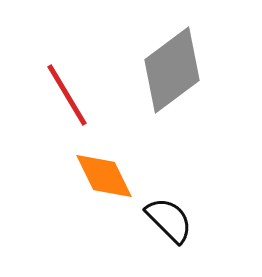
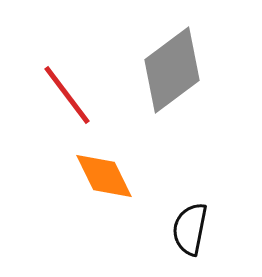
red line: rotated 6 degrees counterclockwise
black semicircle: moved 21 px right, 9 px down; rotated 124 degrees counterclockwise
